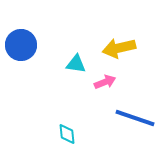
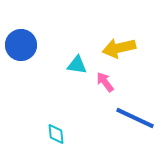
cyan triangle: moved 1 px right, 1 px down
pink arrow: rotated 105 degrees counterclockwise
blue line: rotated 6 degrees clockwise
cyan diamond: moved 11 px left
